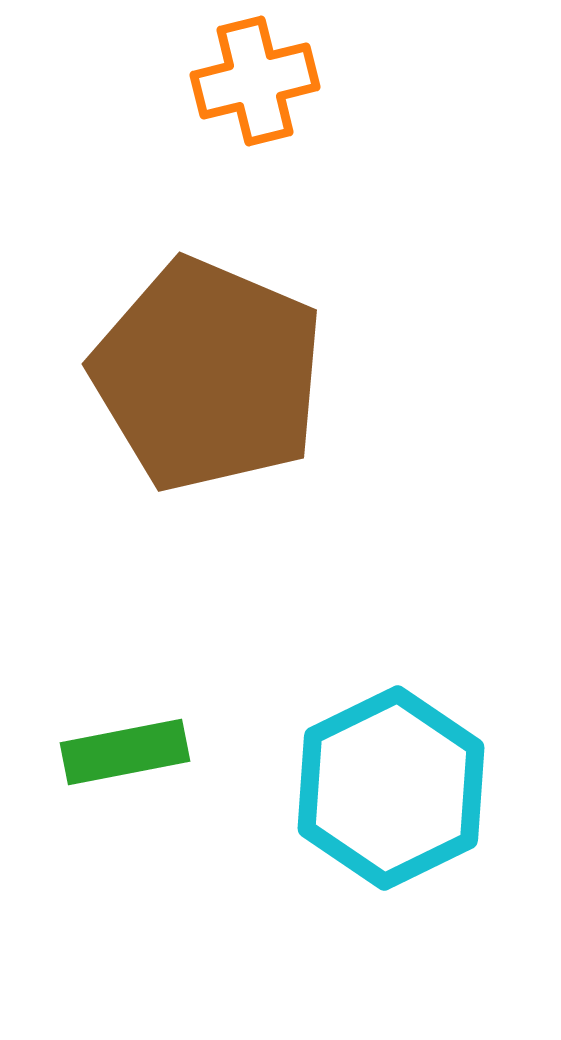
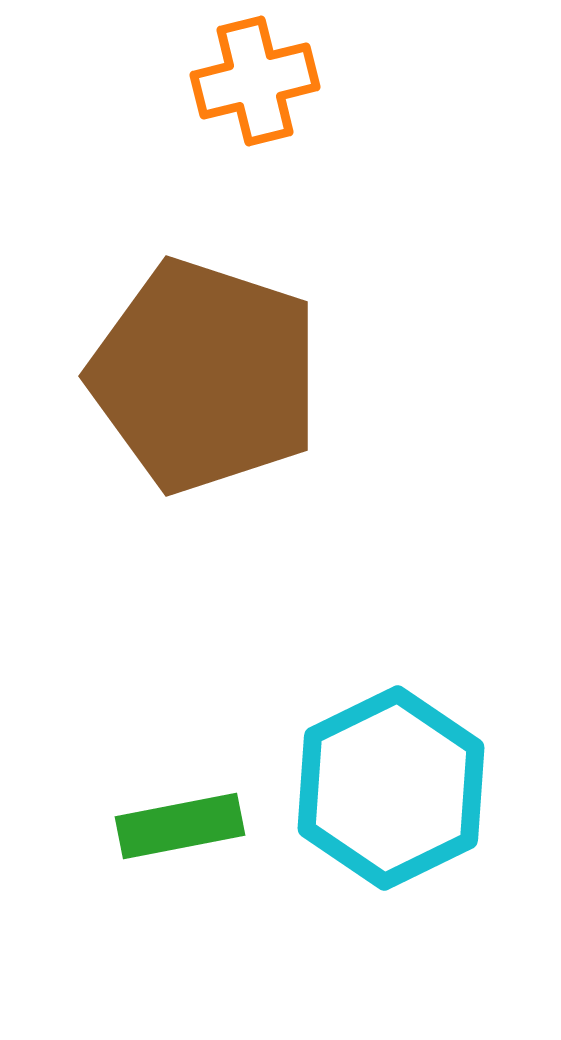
brown pentagon: moved 3 px left, 1 px down; rotated 5 degrees counterclockwise
green rectangle: moved 55 px right, 74 px down
